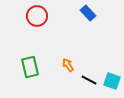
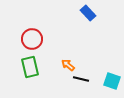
red circle: moved 5 px left, 23 px down
orange arrow: rotated 16 degrees counterclockwise
black line: moved 8 px left, 1 px up; rotated 14 degrees counterclockwise
